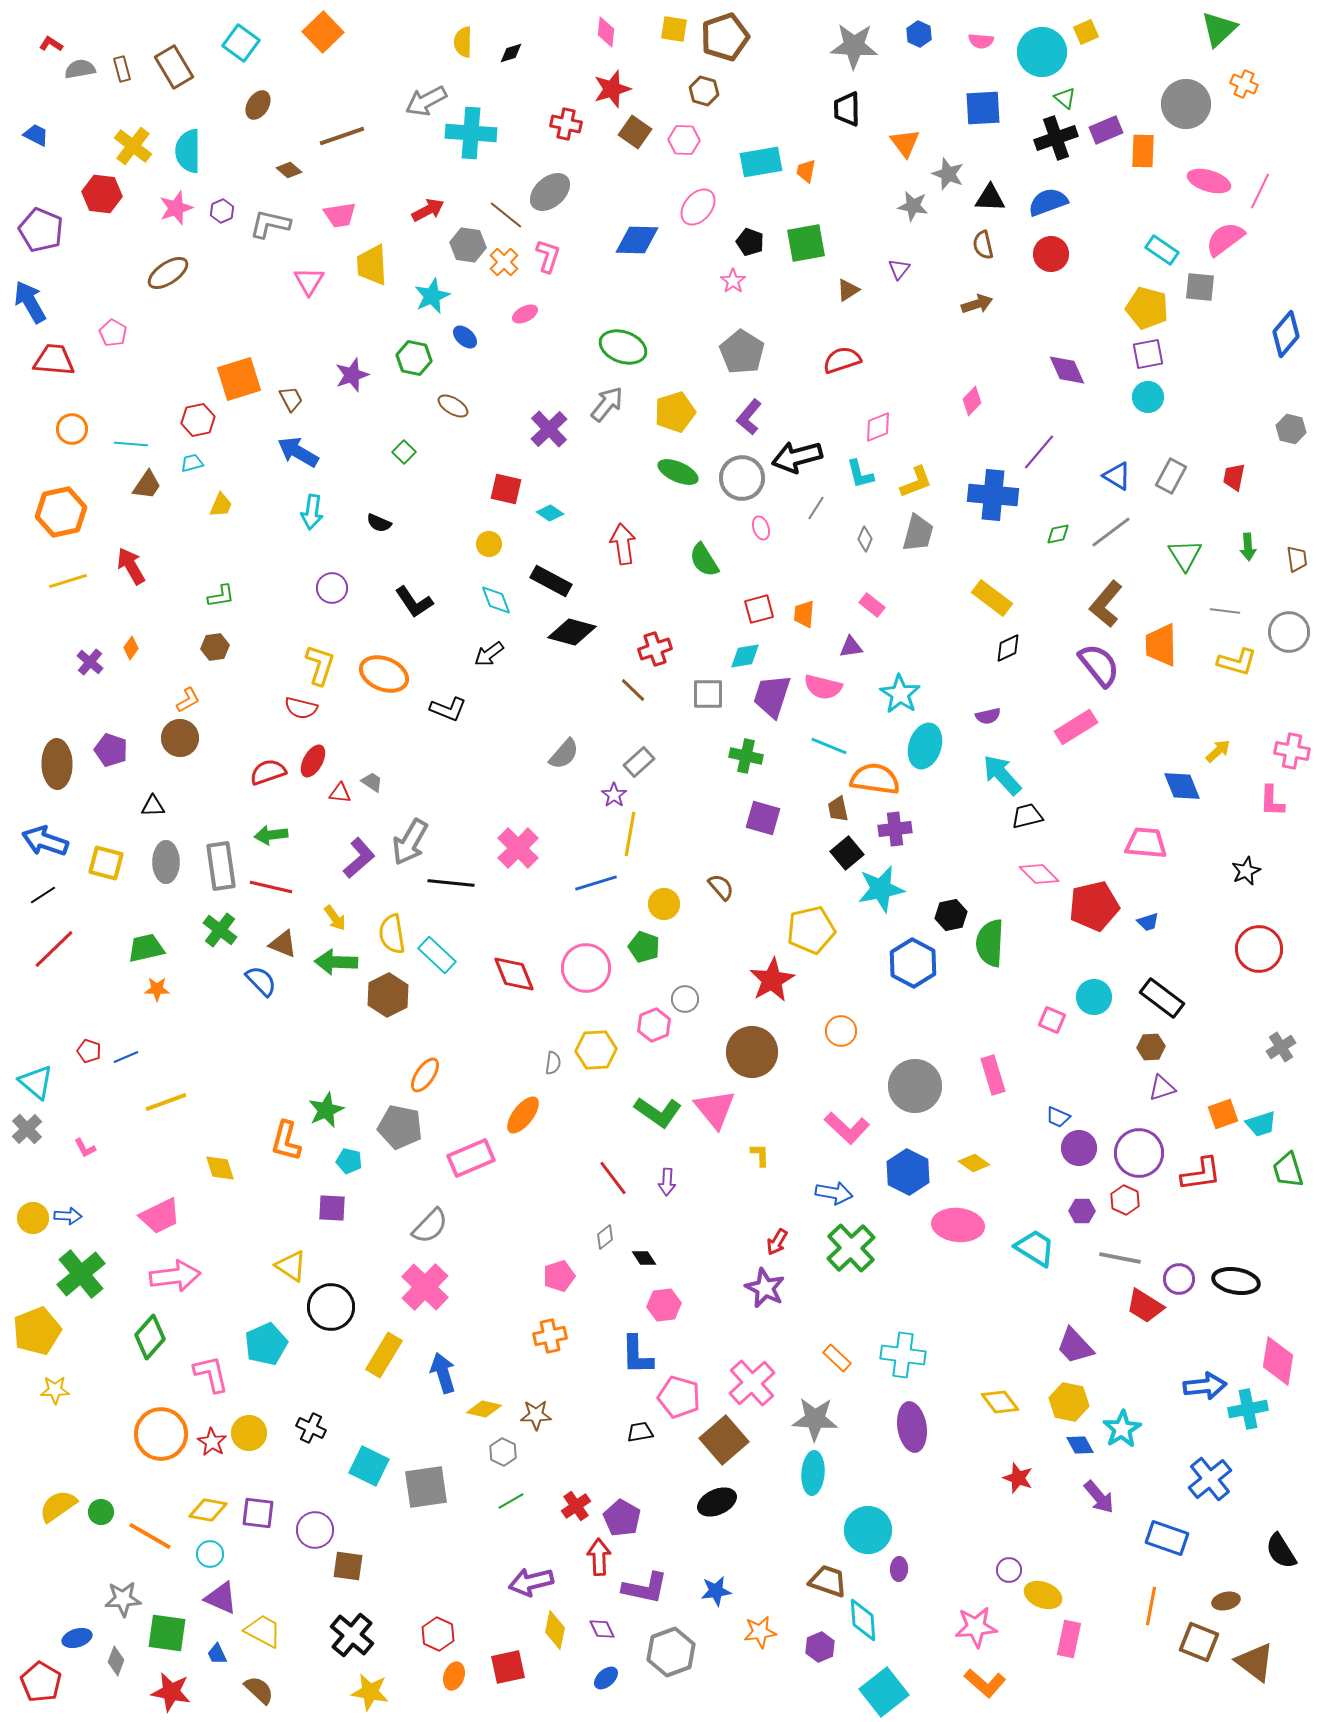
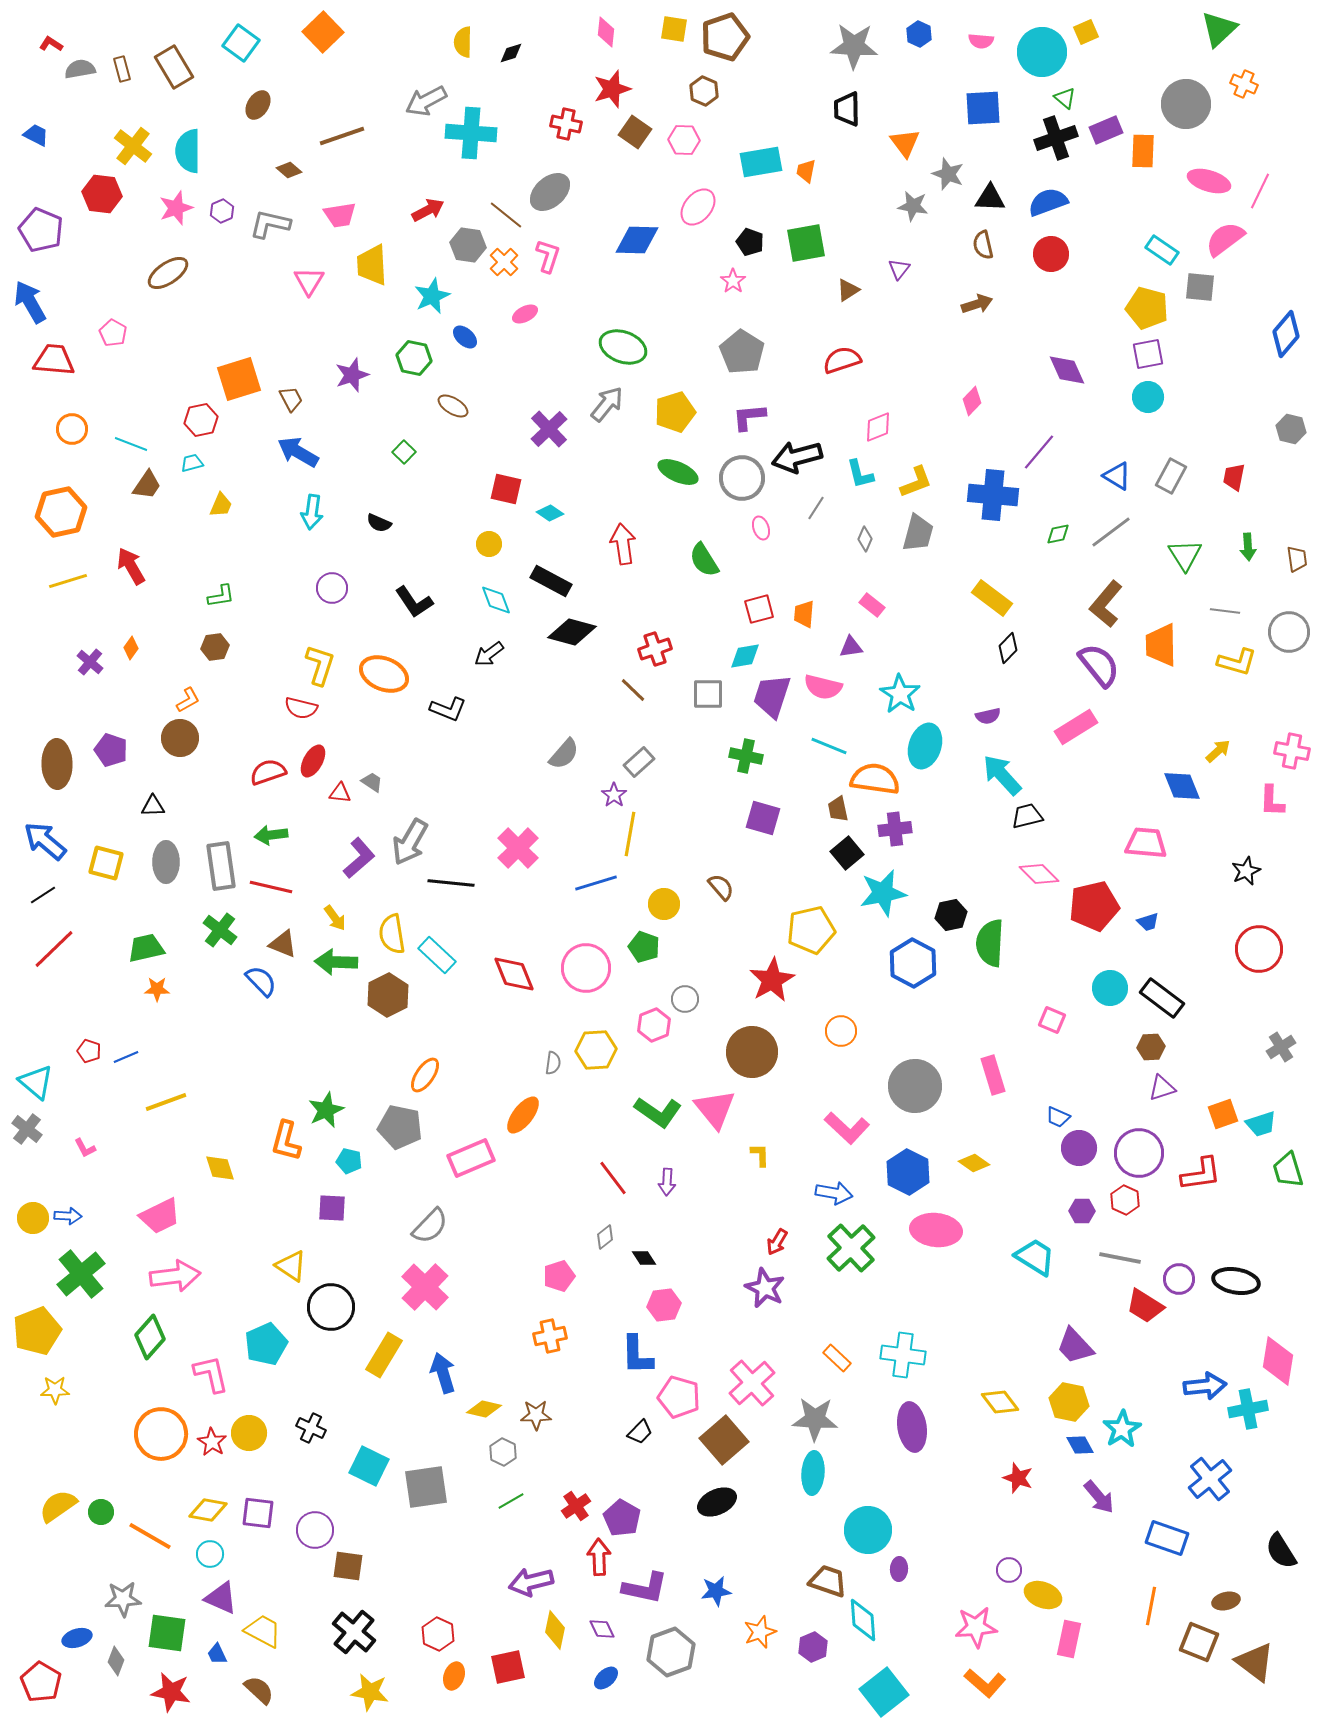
brown hexagon at (704, 91): rotated 8 degrees clockwise
purple L-shape at (749, 417): rotated 45 degrees clockwise
red hexagon at (198, 420): moved 3 px right
cyan line at (131, 444): rotated 16 degrees clockwise
black diamond at (1008, 648): rotated 20 degrees counterclockwise
blue arrow at (45, 841): rotated 21 degrees clockwise
cyan star at (881, 889): moved 2 px right, 4 px down
cyan circle at (1094, 997): moved 16 px right, 9 px up
gray cross at (27, 1129): rotated 8 degrees counterclockwise
pink ellipse at (958, 1225): moved 22 px left, 5 px down
cyan trapezoid at (1035, 1248): moved 9 px down
black trapezoid at (640, 1432): rotated 144 degrees clockwise
orange star at (760, 1632): rotated 12 degrees counterclockwise
black cross at (352, 1635): moved 2 px right, 3 px up
purple hexagon at (820, 1647): moved 7 px left
